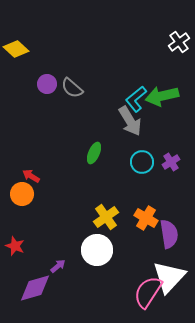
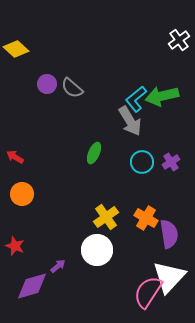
white cross: moved 2 px up
red arrow: moved 16 px left, 19 px up
purple diamond: moved 3 px left, 2 px up
